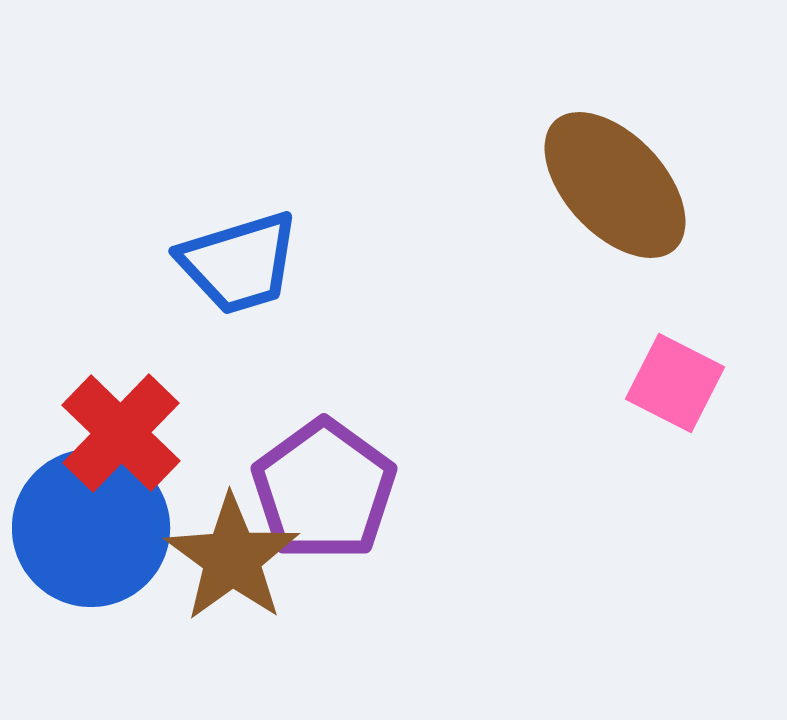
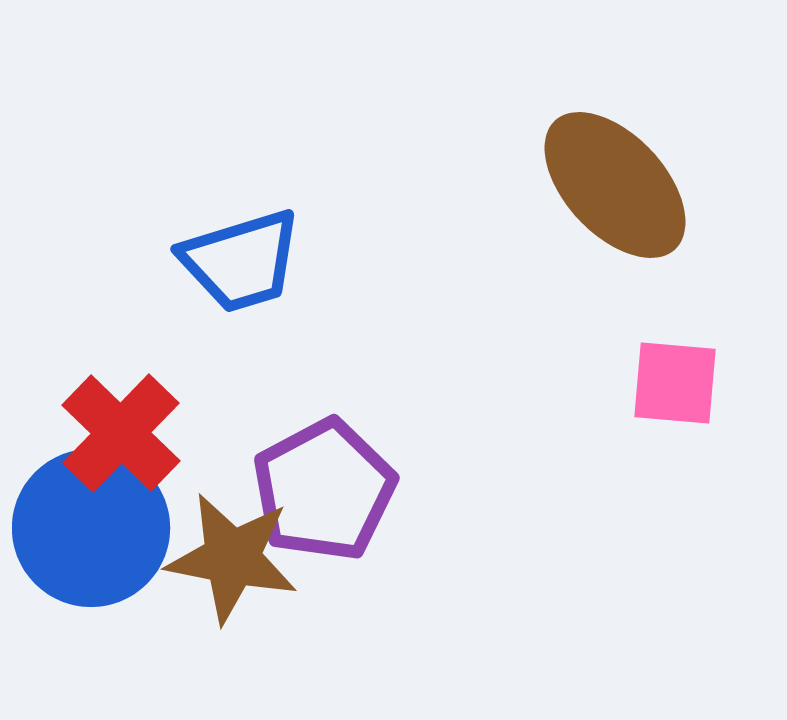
blue trapezoid: moved 2 px right, 2 px up
pink square: rotated 22 degrees counterclockwise
purple pentagon: rotated 8 degrees clockwise
brown star: rotated 25 degrees counterclockwise
